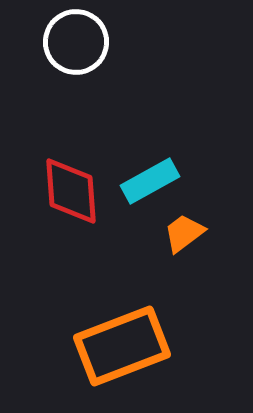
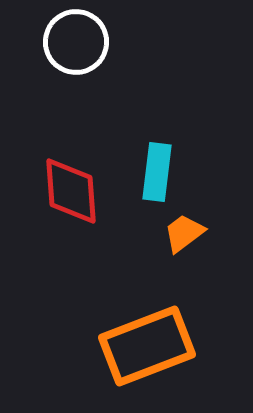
cyan rectangle: moved 7 px right, 9 px up; rotated 54 degrees counterclockwise
orange rectangle: moved 25 px right
